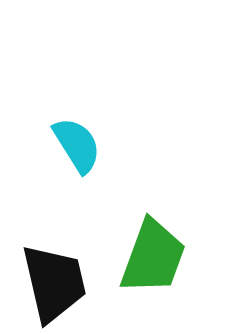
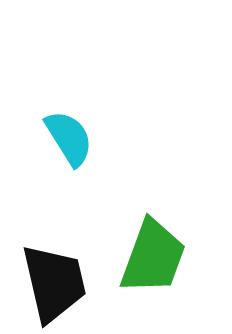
cyan semicircle: moved 8 px left, 7 px up
